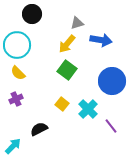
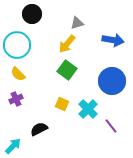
blue arrow: moved 12 px right
yellow semicircle: moved 1 px down
yellow square: rotated 16 degrees counterclockwise
